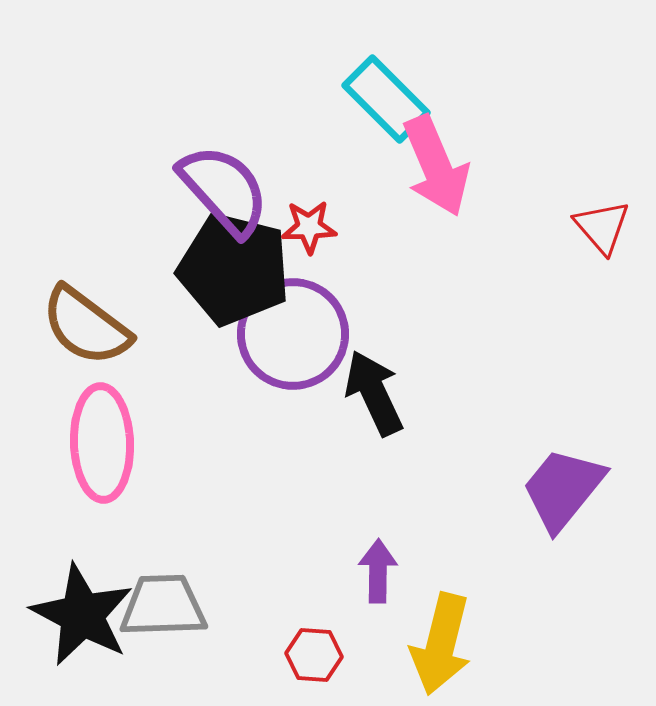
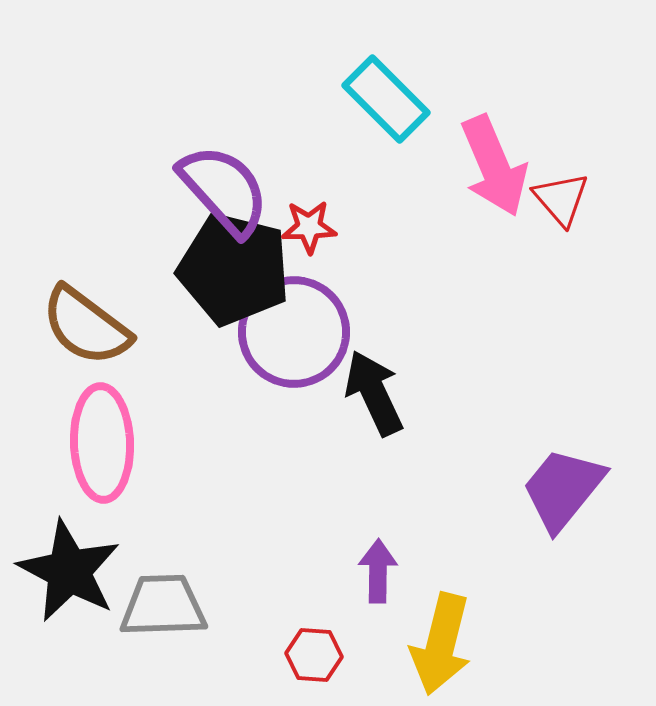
pink arrow: moved 58 px right
red triangle: moved 41 px left, 28 px up
purple circle: moved 1 px right, 2 px up
black star: moved 13 px left, 44 px up
